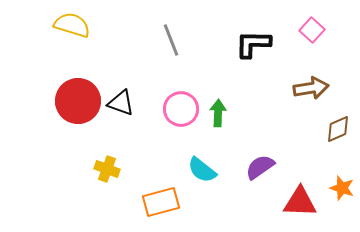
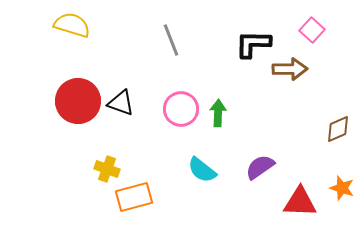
brown arrow: moved 21 px left, 19 px up; rotated 8 degrees clockwise
orange rectangle: moved 27 px left, 5 px up
